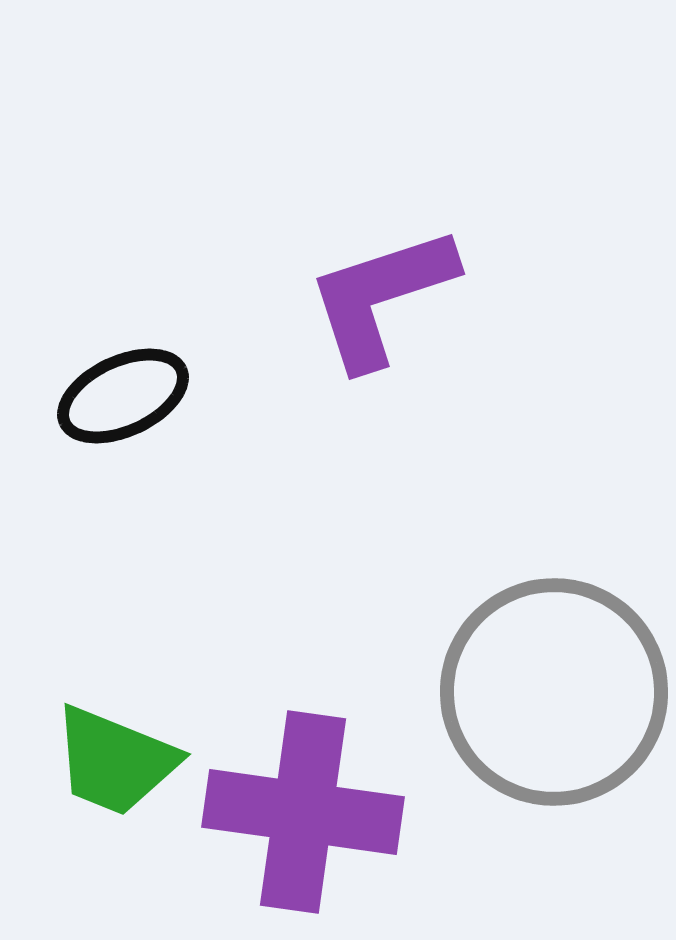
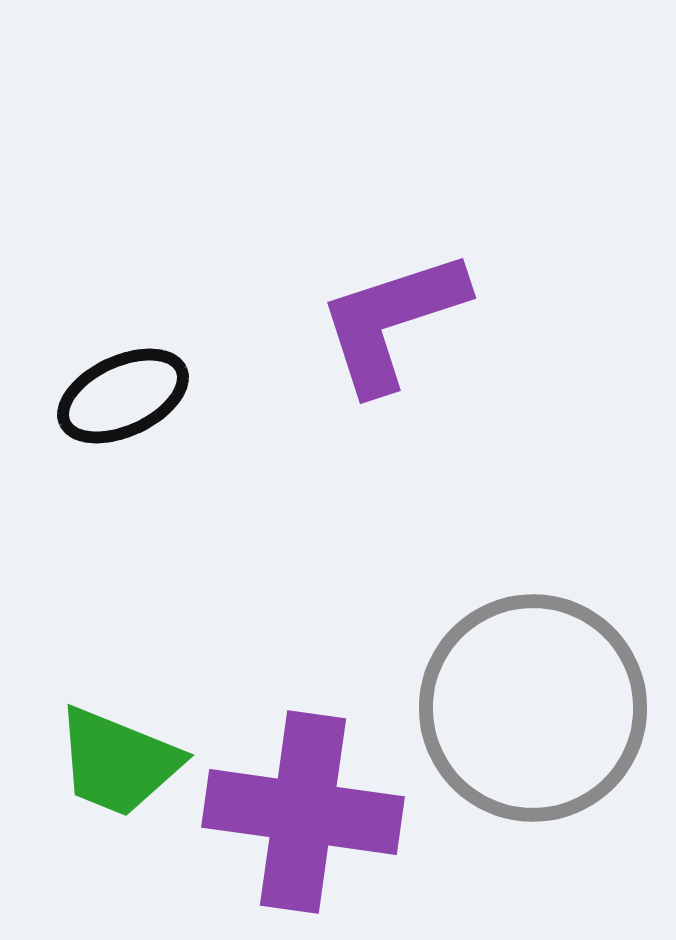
purple L-shape: moved 11 px right, 24 px down
gray circle: moved 21 px left, 16 px down
green trapezoid: moved 3 px right, 1 px down
